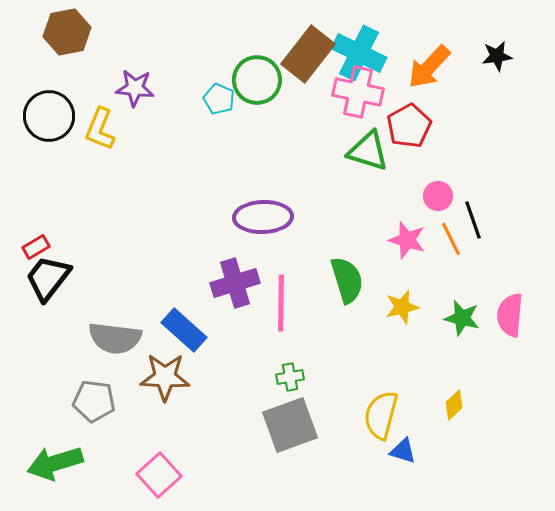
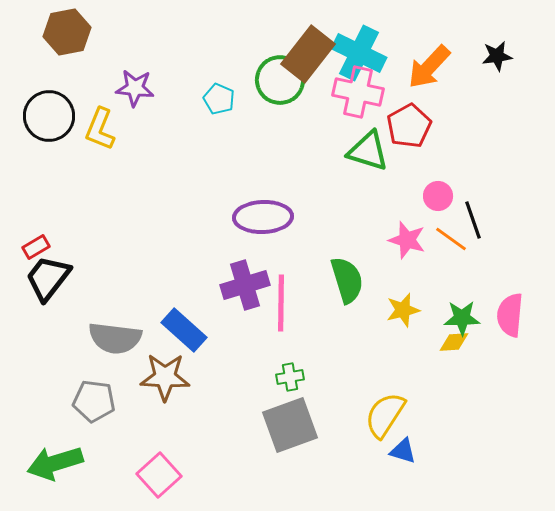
green circle: moved 23 px right
orange line: rotated 28 degrees counterclockwise
purple cross: moved 10 px right, 2 px down
yellow star: moved 1 px right, 3 px down
green star: rotated 15 degrees counterclockwise
yellow diamond: moved 63 px up; rotated 40 degrees clockwise
yellow semicircle: moved 4 px right; rotated 18 degrees clockwise
